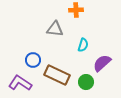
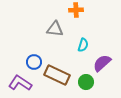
blue circle: moved 1 px right, 2 px down
